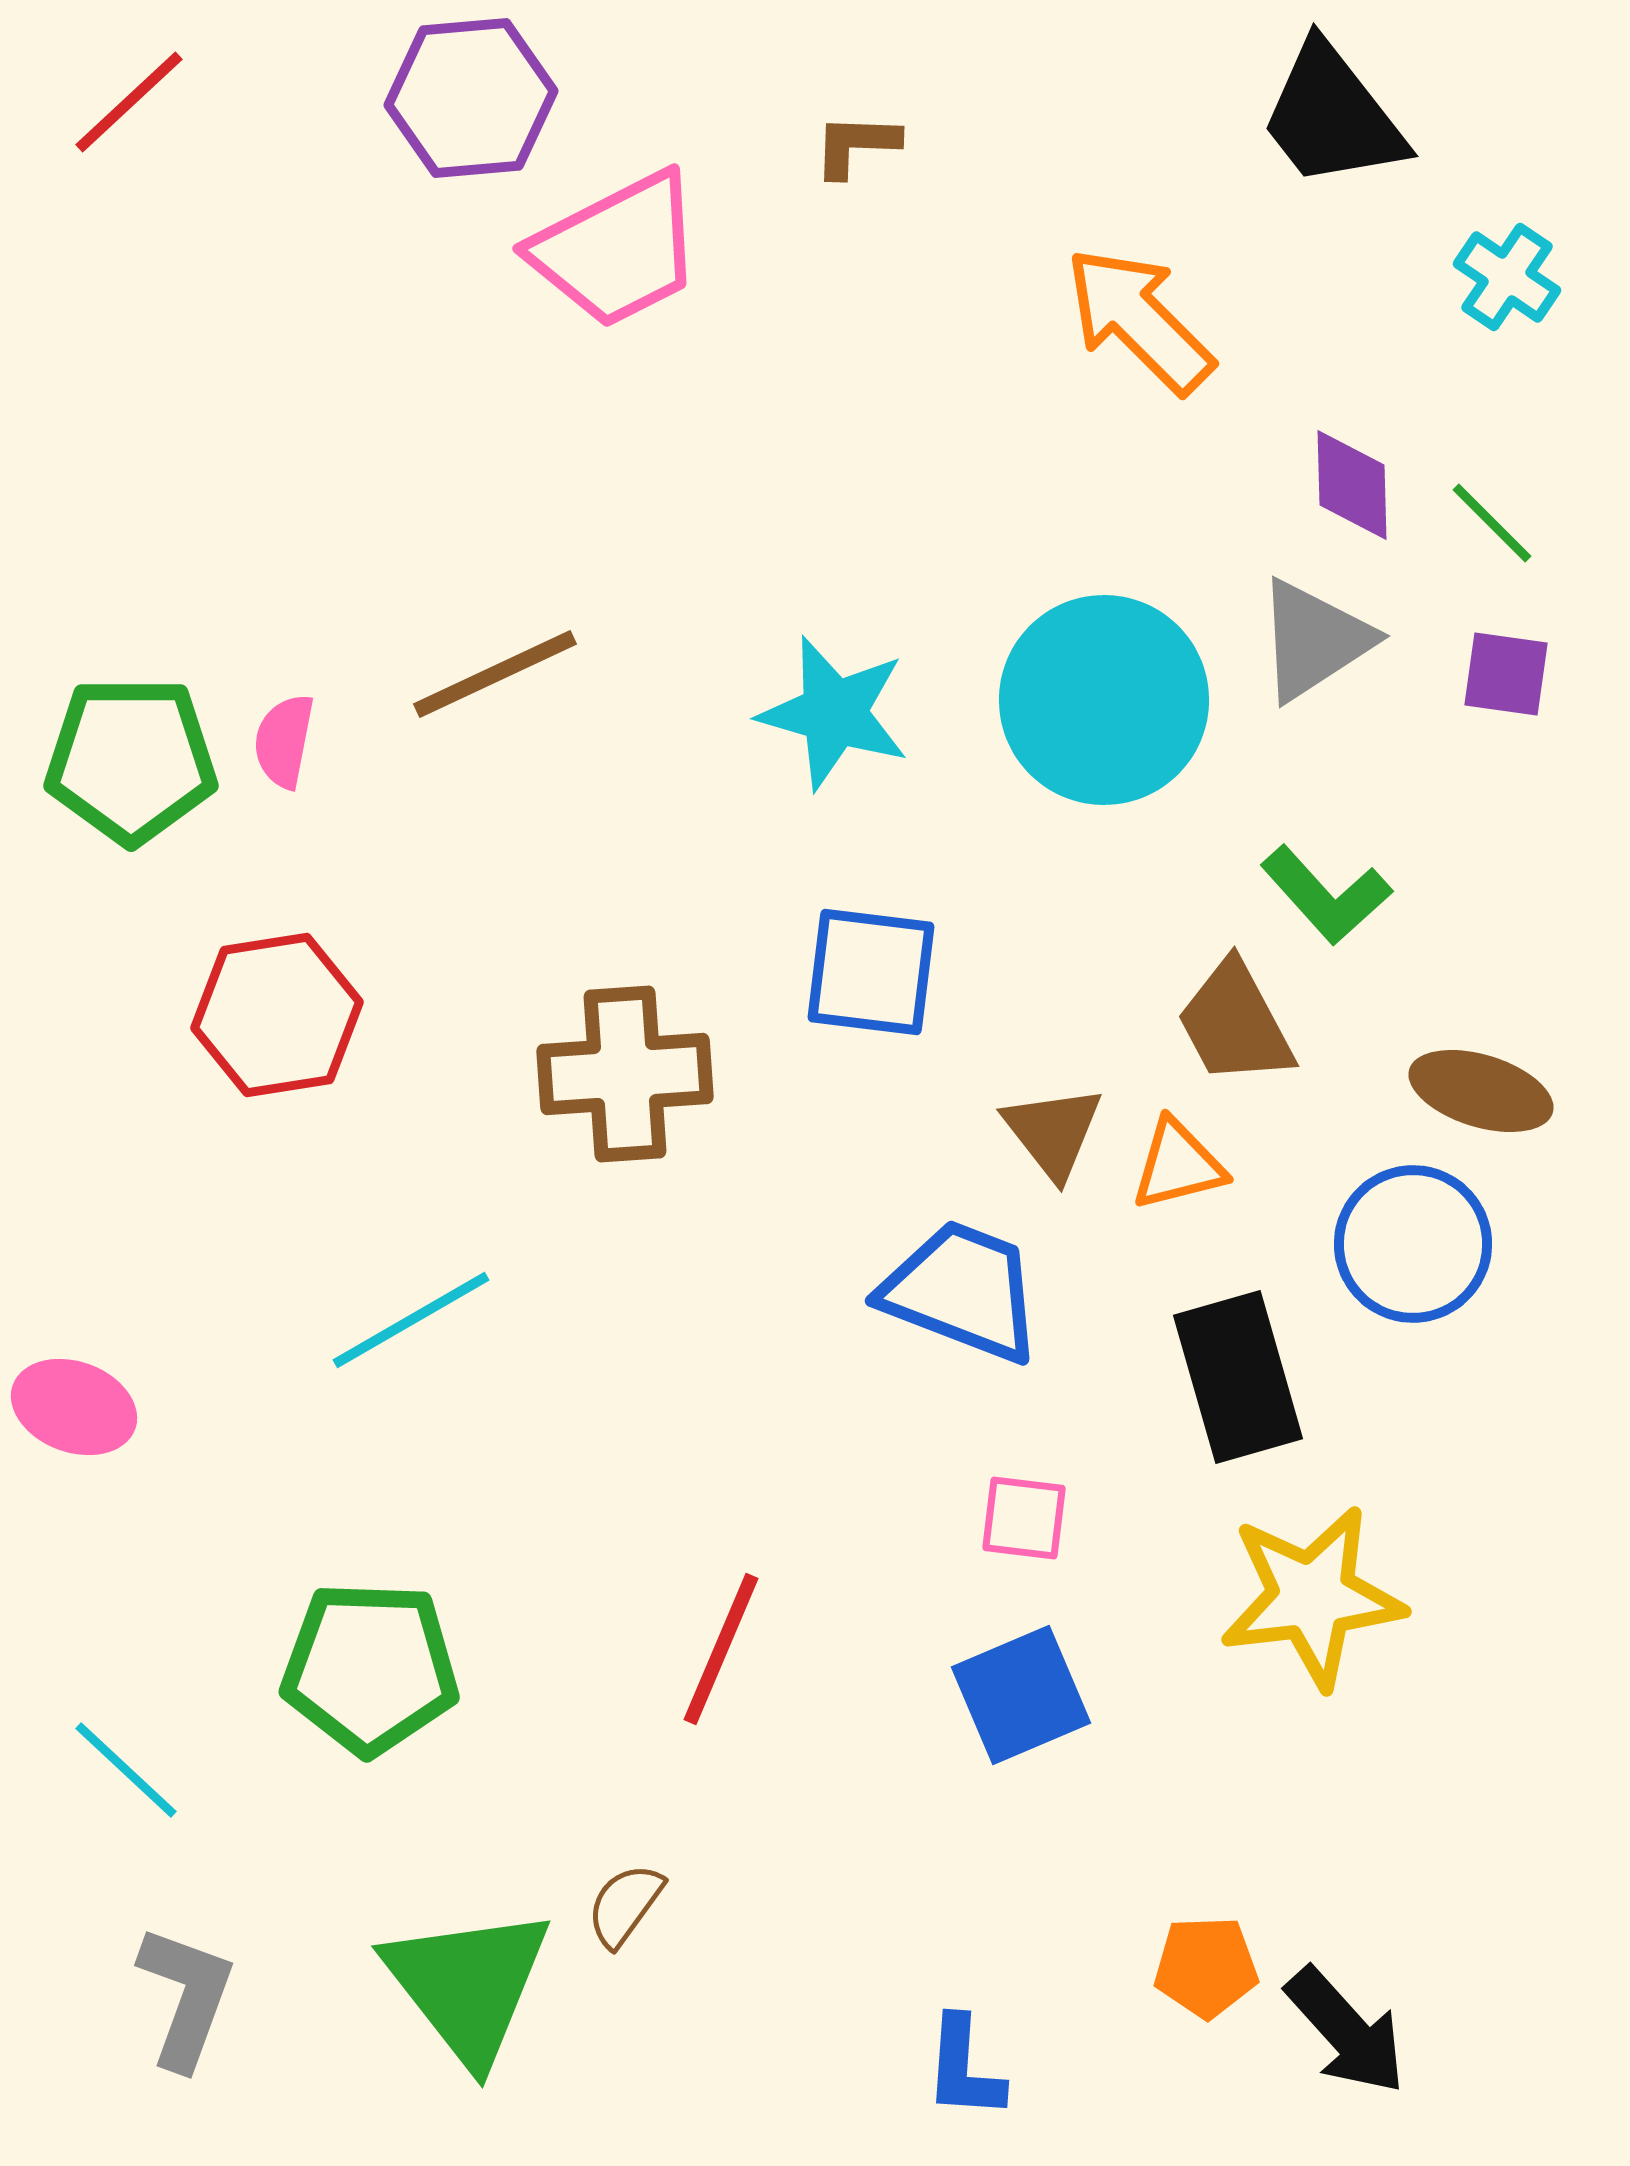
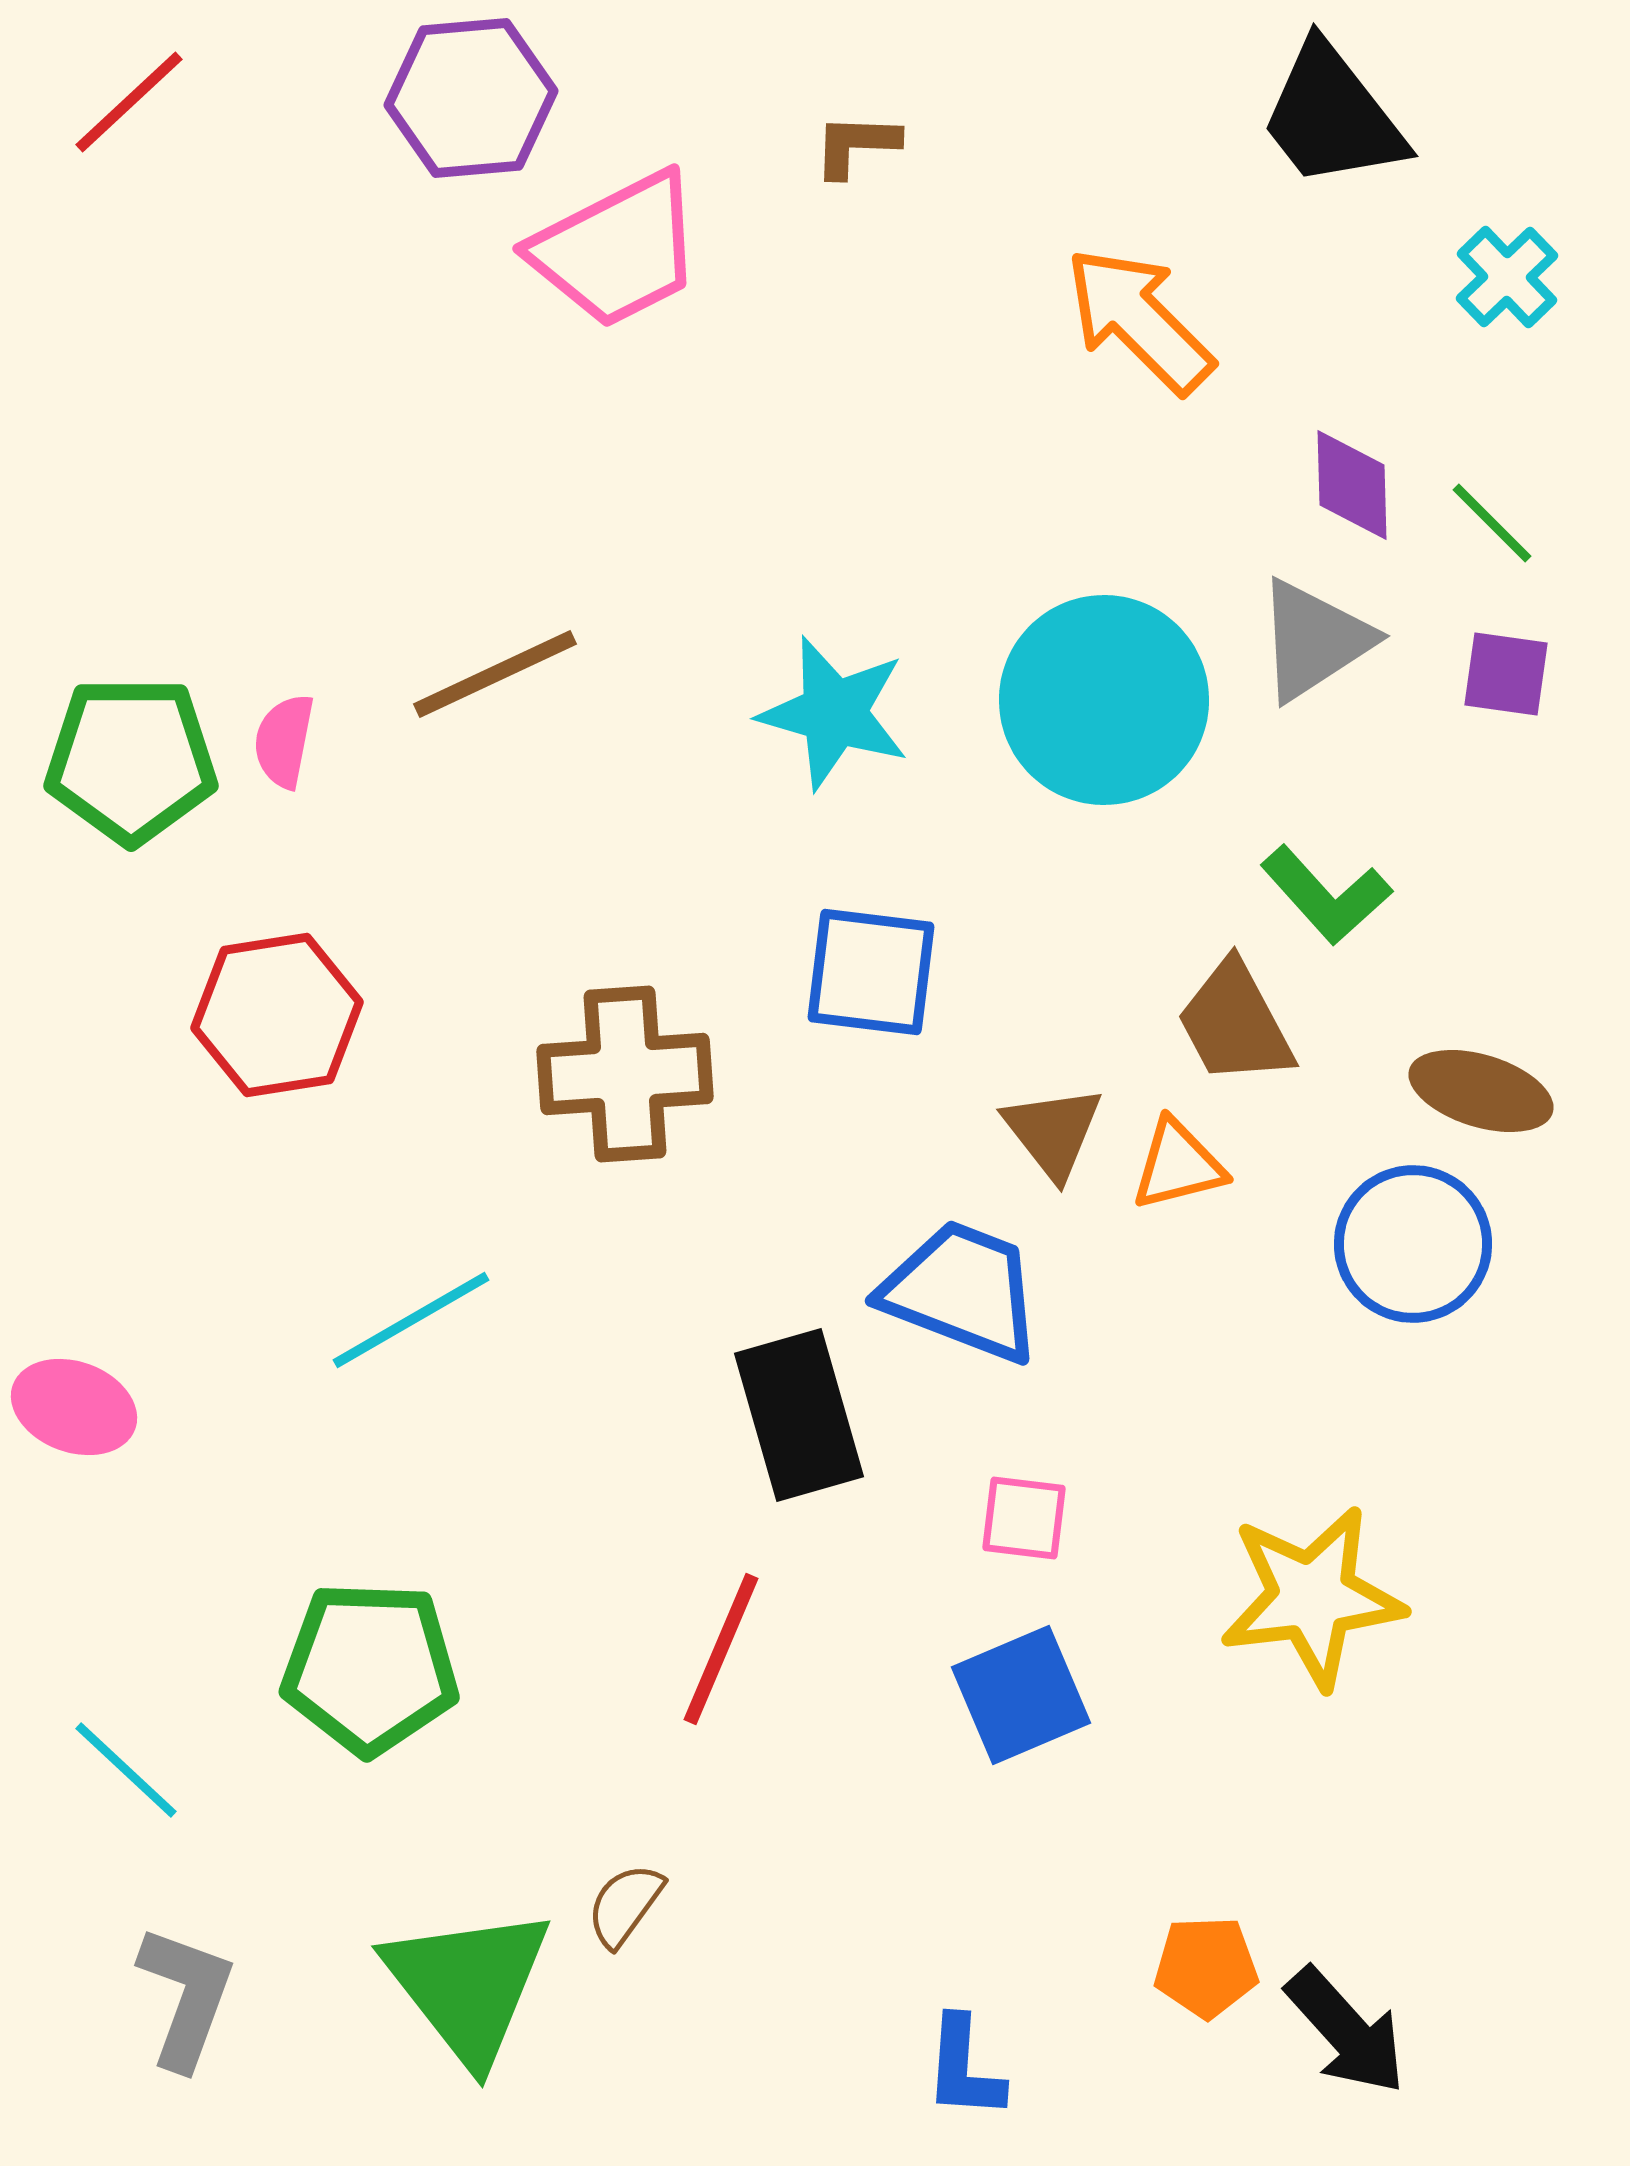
cyan cross at (1507, 277): rotated 12 degrees clockwise
black rectangle at (1238, 1377): moved 439 px left, 38 px down
